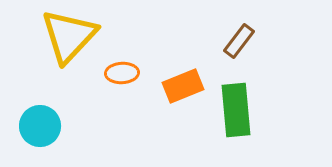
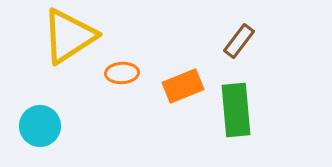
yellow triangle: rotated 14 degrees clockwise
